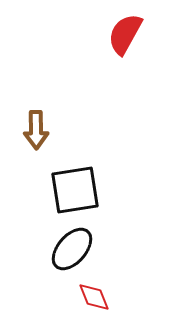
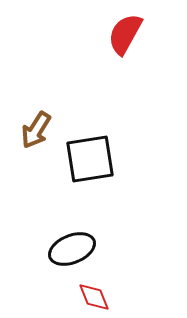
brown arrow: rotated 33 degrees clockwise
black square: moved 15 px right, 31 px up
black ellipse: rotated 27 degrees clockwise
